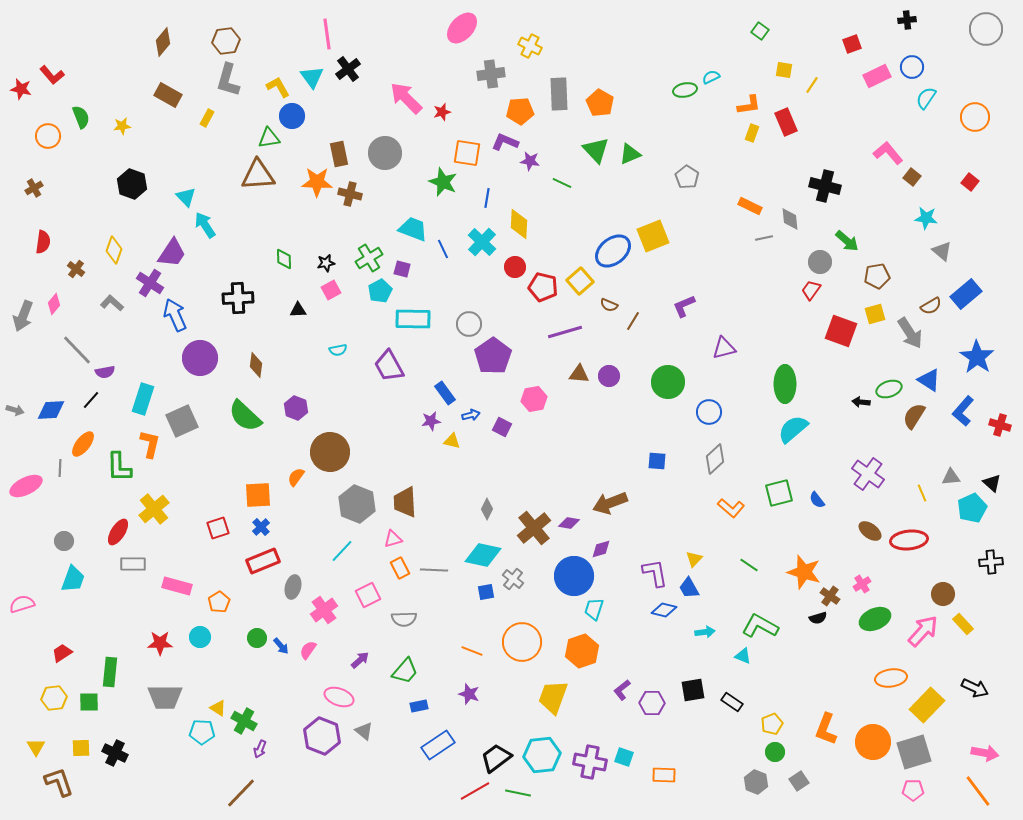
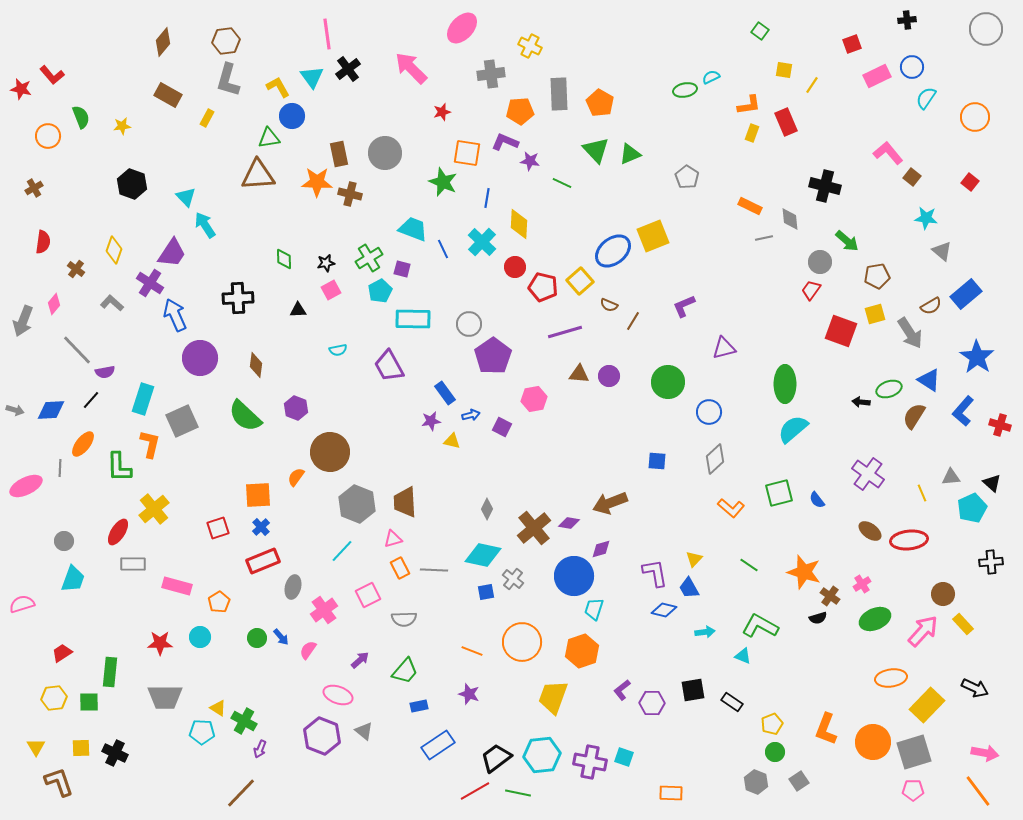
pink arrow at (406, 98): moved 5 px right, 30 px up
gray arrow at (23, 316): moved 5 px down
blue arrow at (281, 646): moved 9 px up
pink ellipse at (339, 697): moved 1 px left, 2 px up
orange rectangle at (664, 775): moved 7 px right, 18 px down
